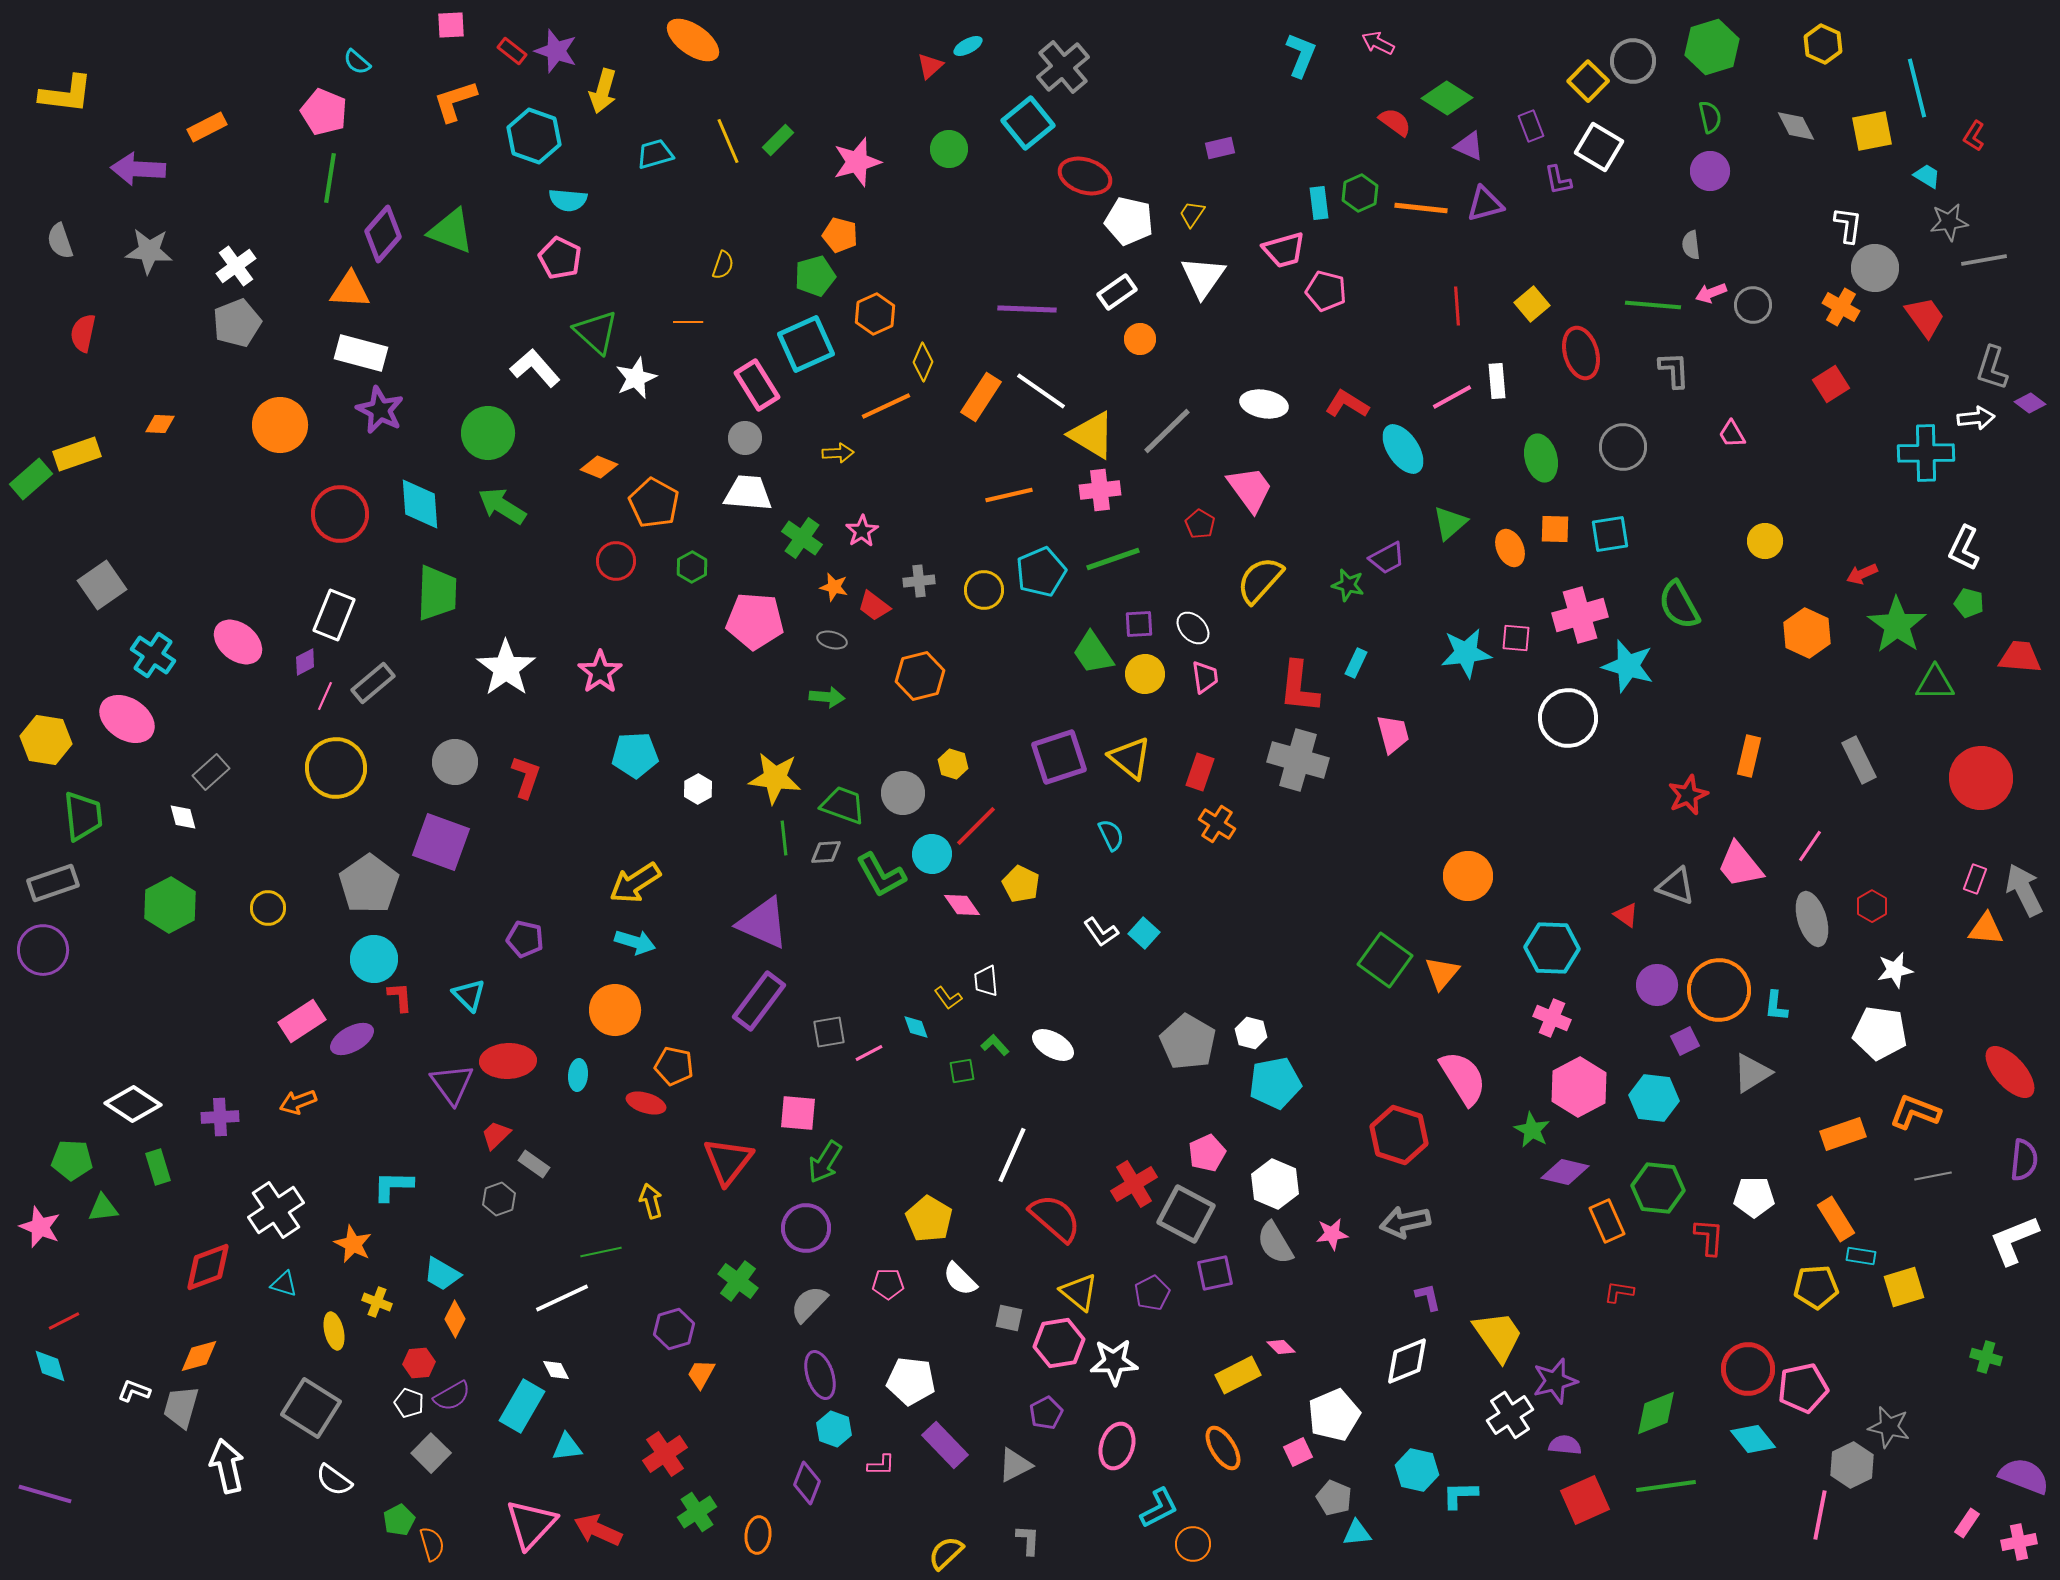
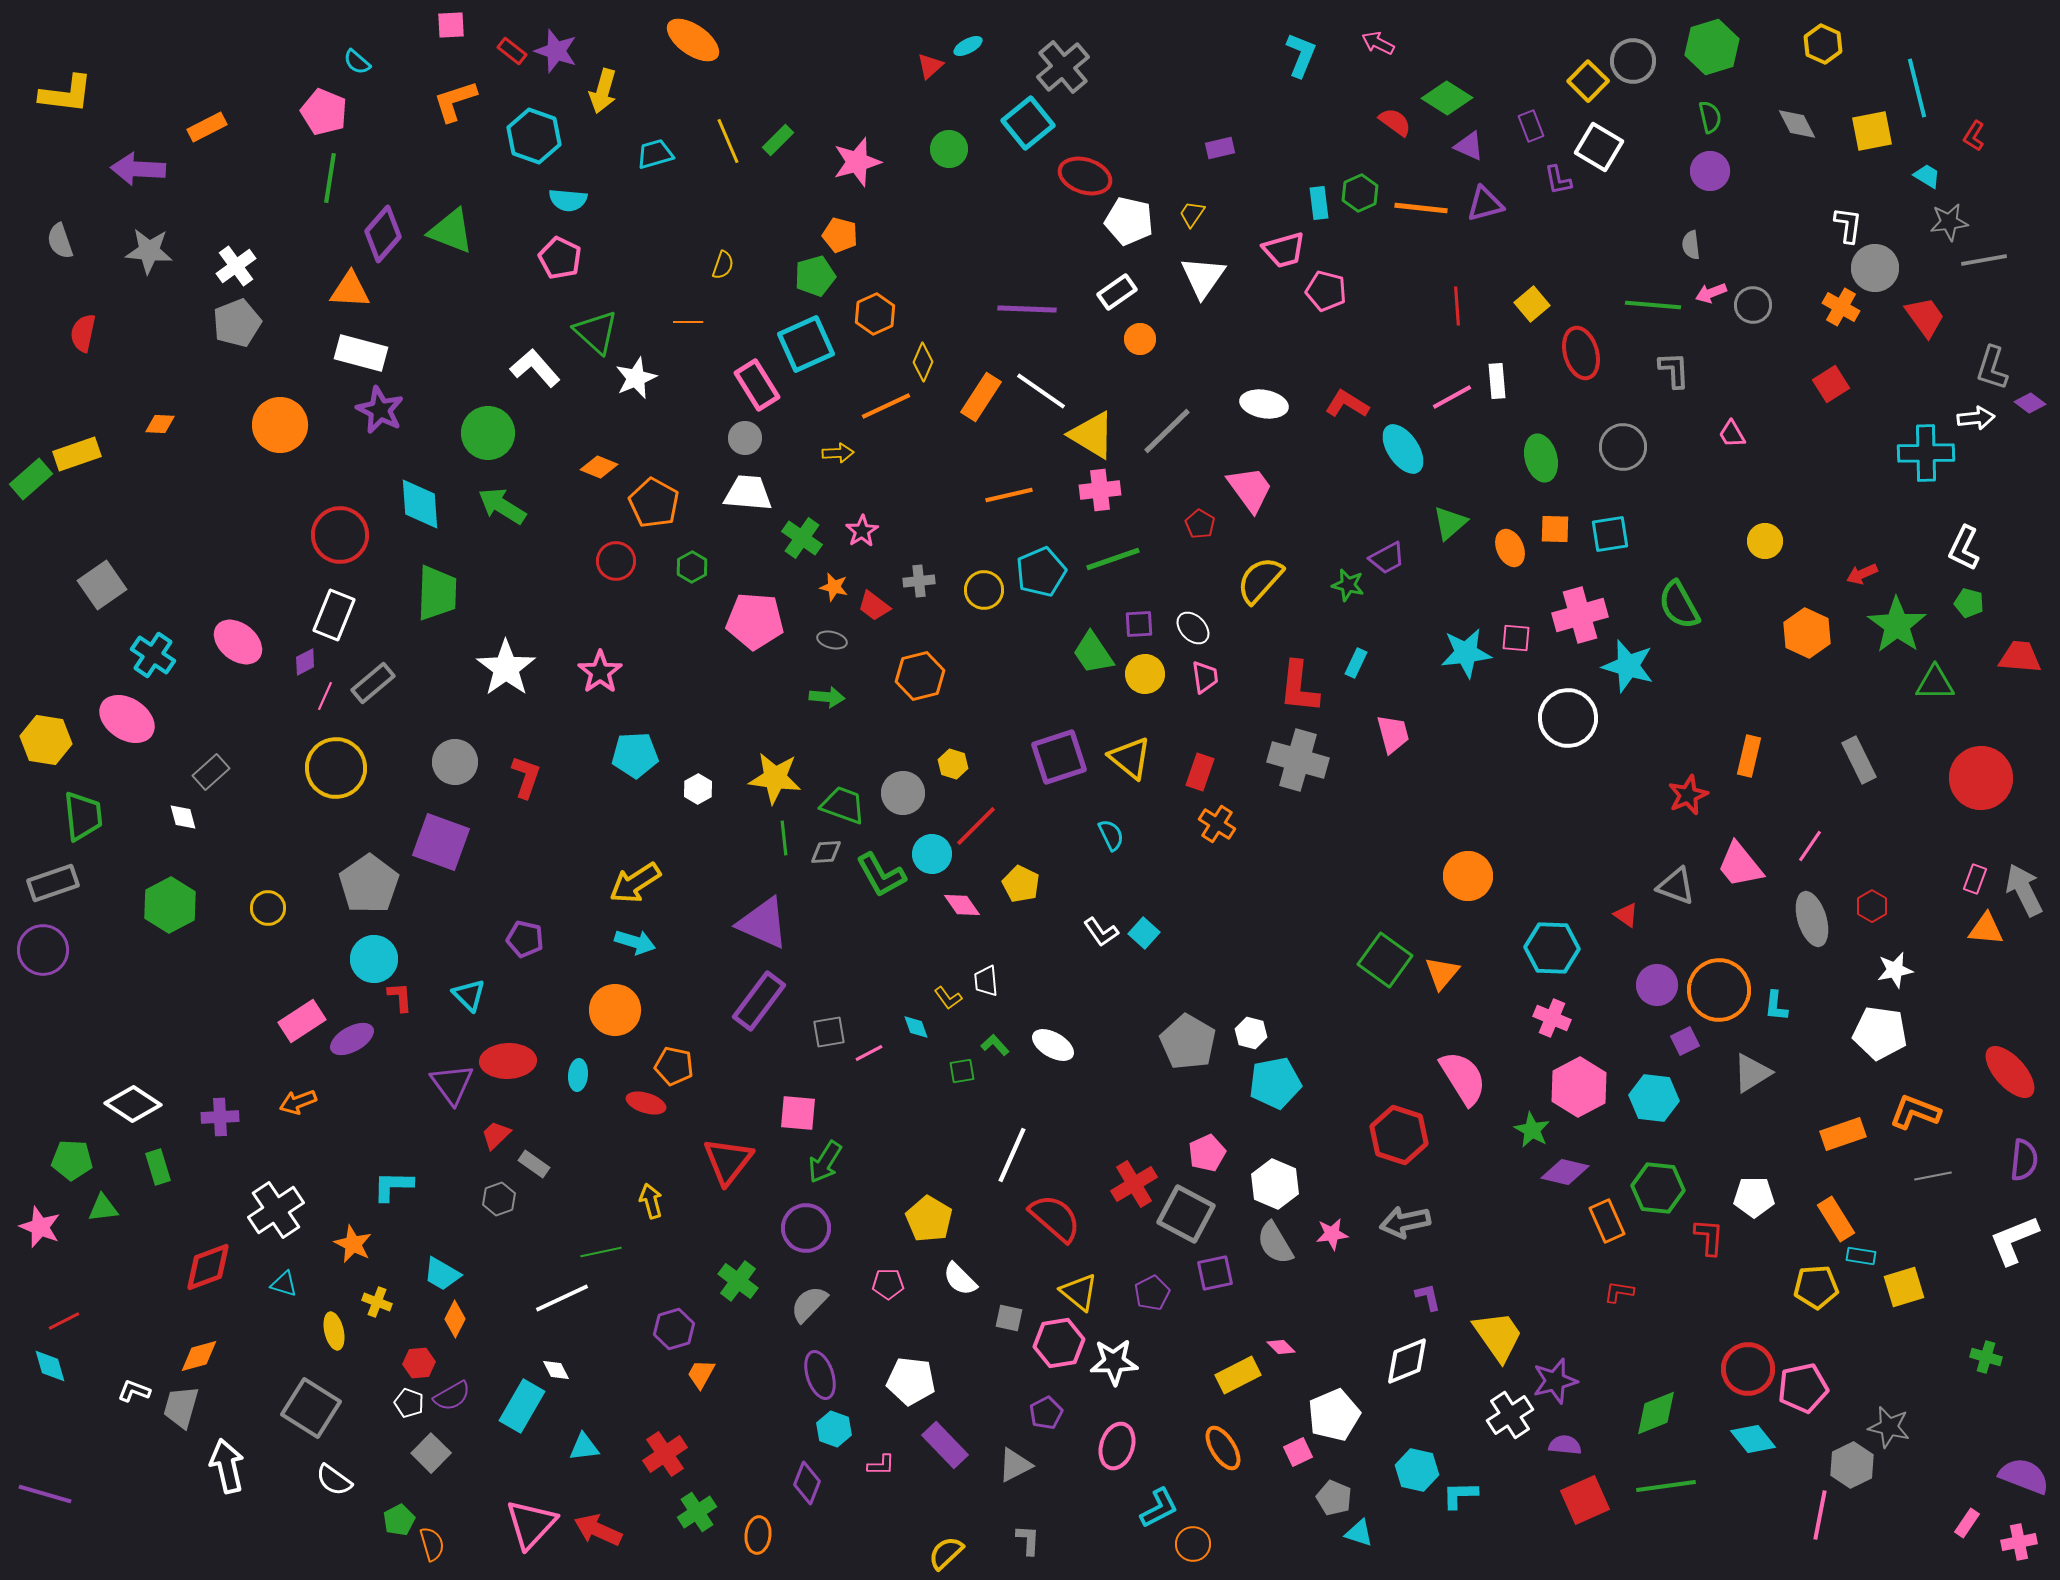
gray diamond at (1796, 126): moved 1 px right, 2 px up
red circle at (340, 514): moved 21 px down
cyan triangle at (567, 1447): moved 17 px right
cyan triangle at (1357, 1533): moved 2 px right; rotated 24 degrees clockwise
